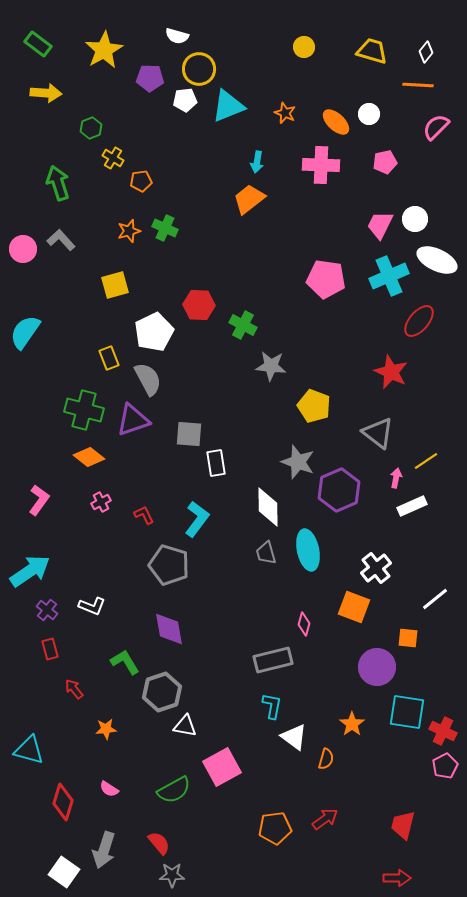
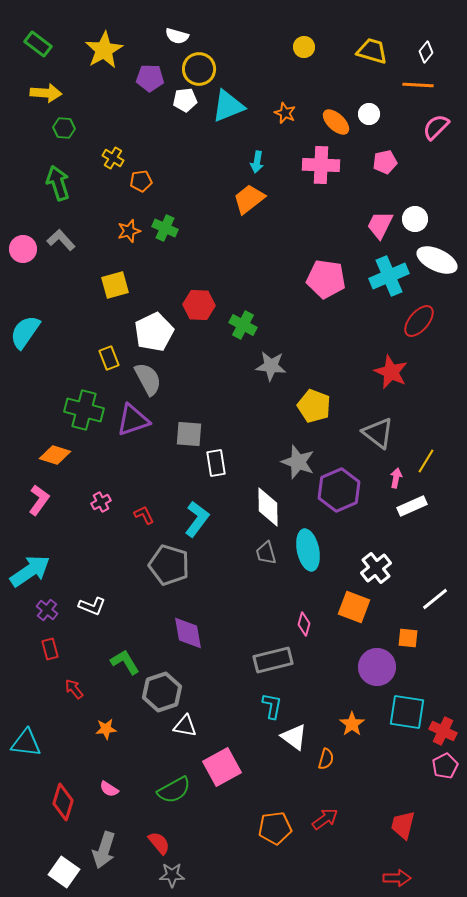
green hexagon at (91, 128): moved 27 px left; rotated 25 degrees clockwise
orange diamond at (89, 457): moved 34 px left, 2 px up; rotated 20 degrees counterclockwise
yellow line at (426, 461): rotated 25 degrees counterclockwise
purple diamond at (169, 629): moved 19 px right, 4 px down
cyan triangle at (29, 750): moved 3 px left, 7 px up; rotated 8 degrees counterclockwise
